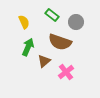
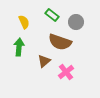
green arrow: moved 9 px left; rotated 18 degrees counterclockwise
